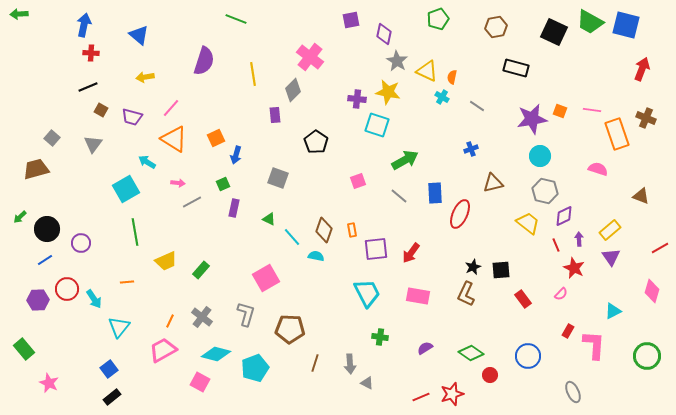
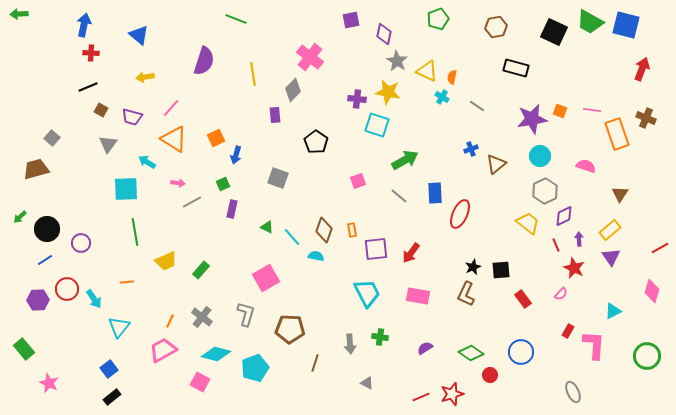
gray triangle at (93, 144): moved 15 px right
pink semicircle at (598, 169): moved 12 px left, 3 px up
brown triangle at (493, 183): moved 3 px right, 19 px up; rotated 25 degrees counterclockwise
cyan square at (126, 189): rotated 28 degrees clockwise
gray hexagon at (545, 191): rotated 20 degrees clockwise
brown triangle at (641, 196): moved 21 px left, 2 px up; rotated 42 degrees clockwise
purple rectangle at (234, 208): moved 2 px left, 1 px down
green triangle at (269, 219): moved 2 px left, 8 px down
blue circle at (528, 356): moved 7 px left, 4 px up
gray arrow at (350, 364): moved 20 px up
